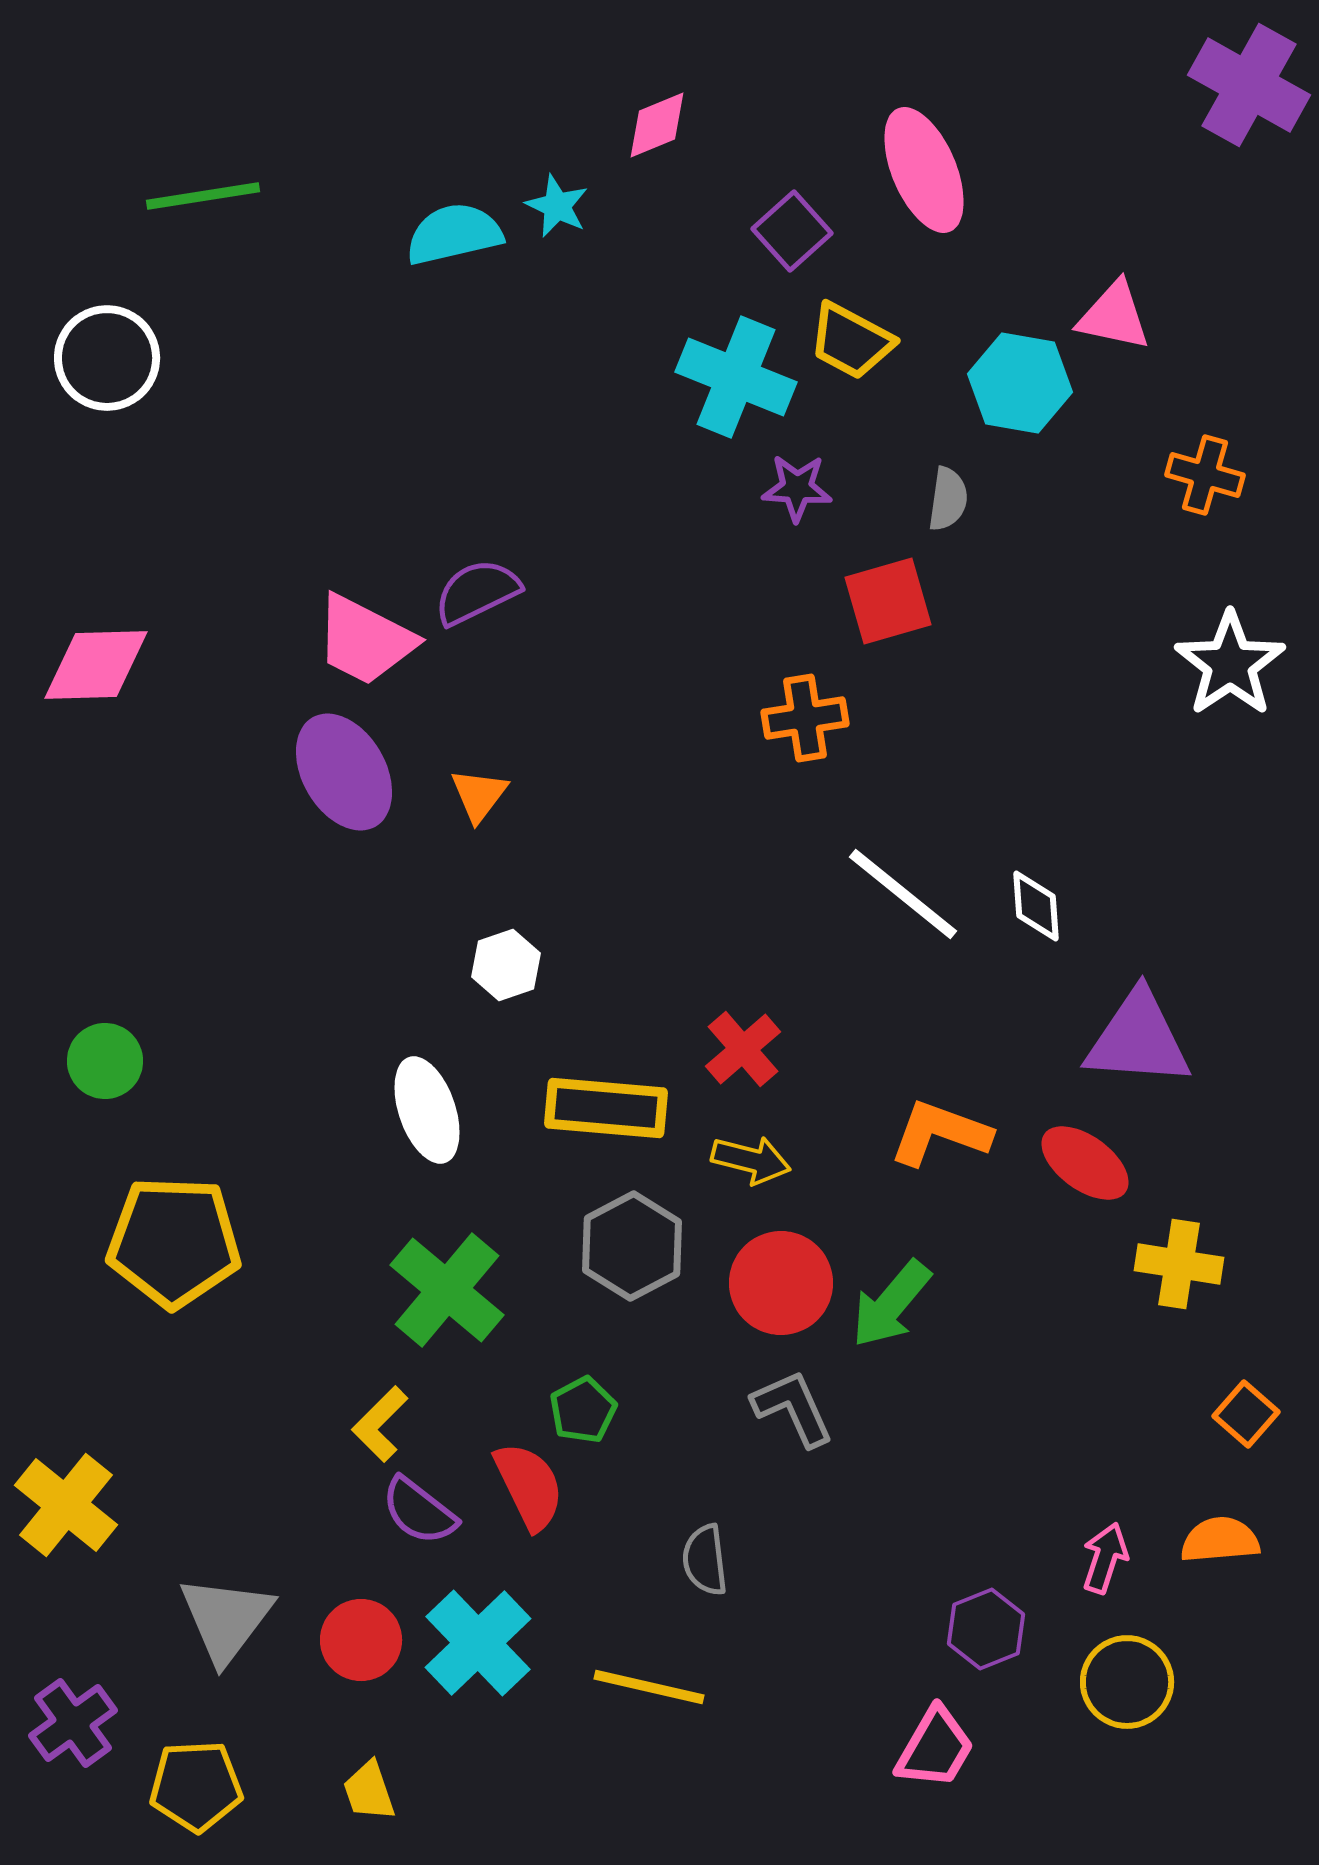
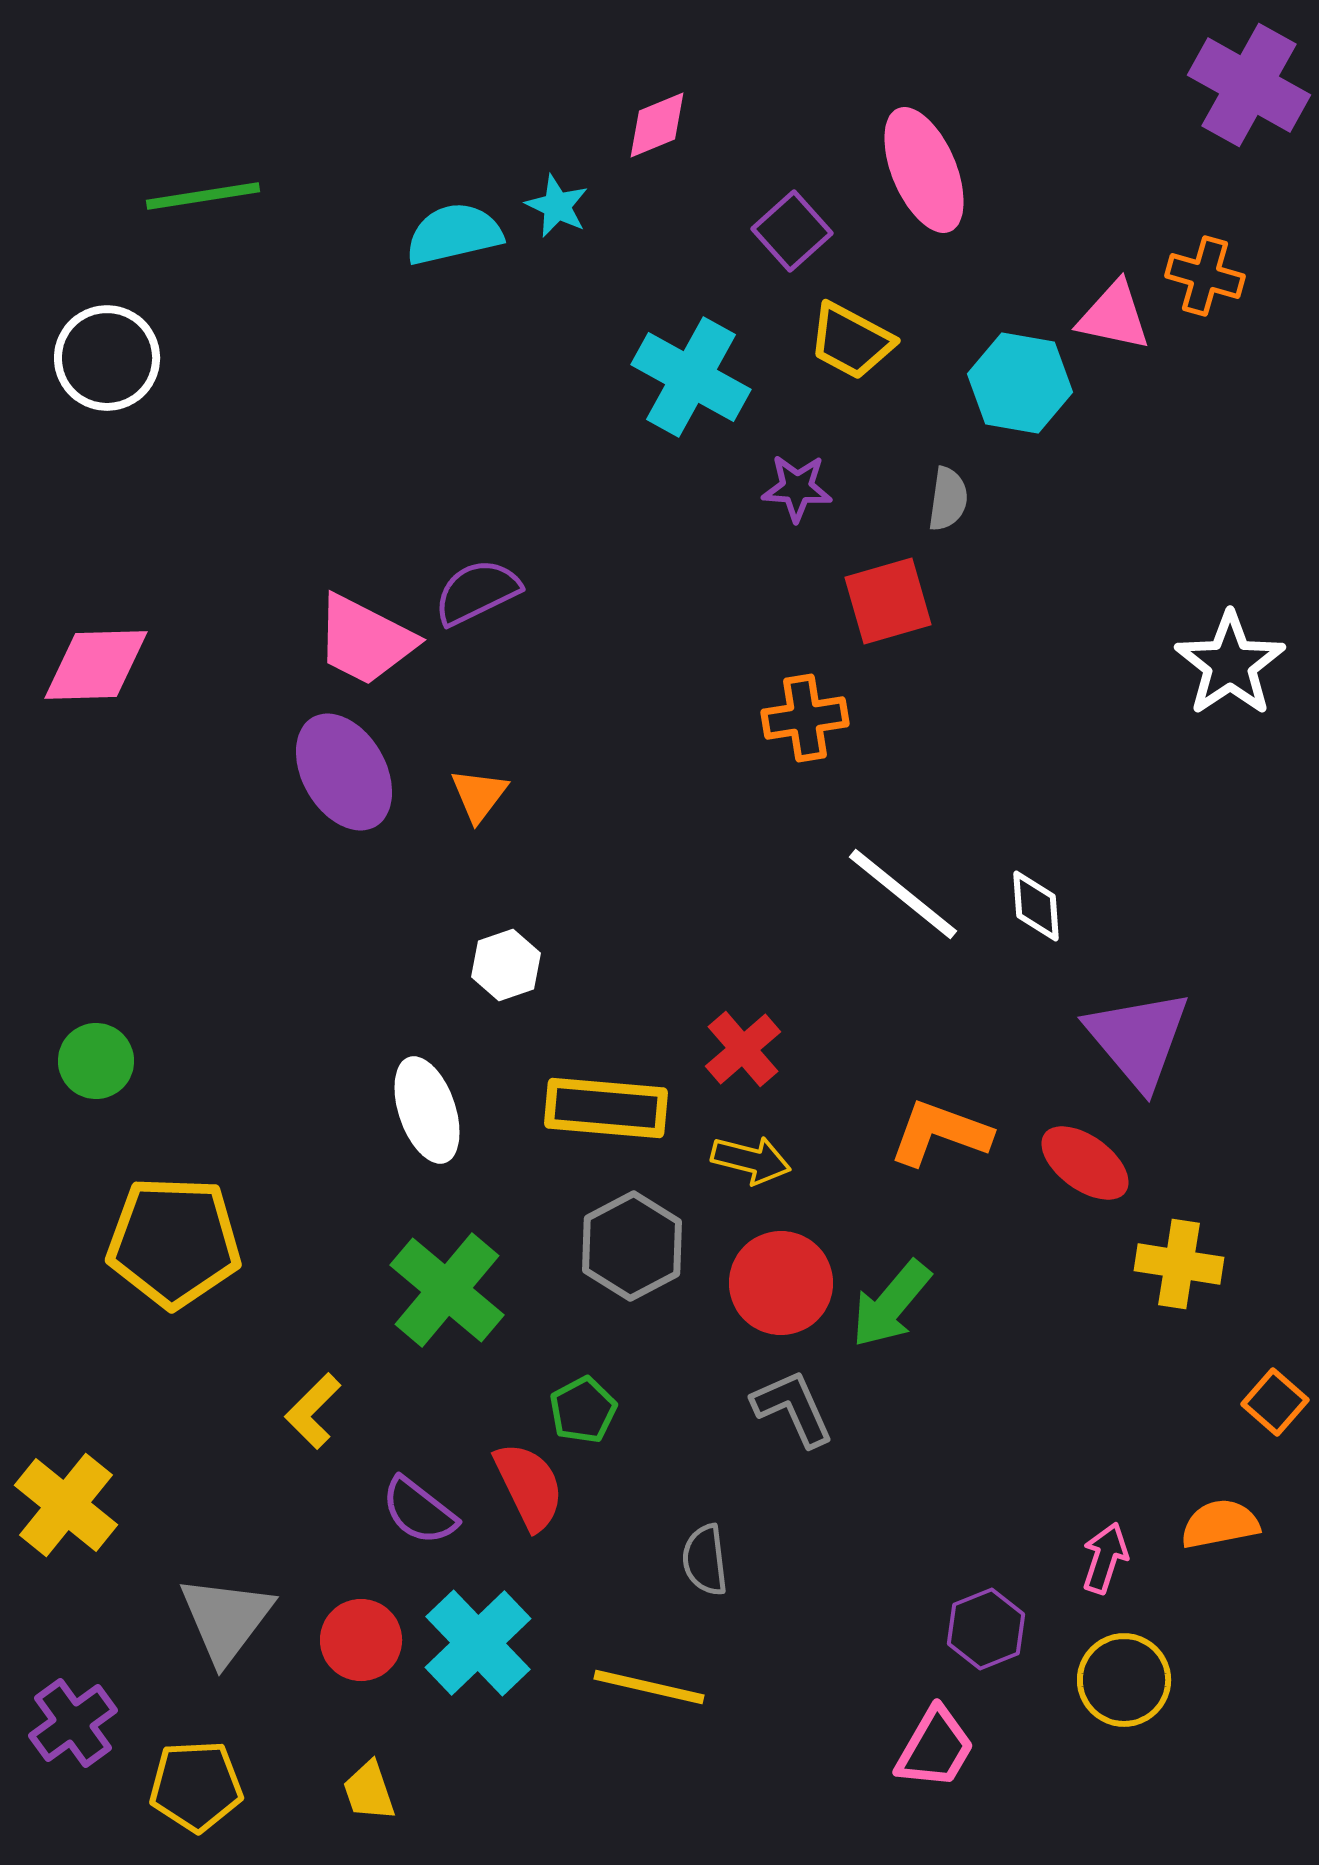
cyan cross at (736, 377): moved 45 px left; rotated 7 degrees clockwise
orange cross at (1205, 475): moved 199 px up
purple triangle at (1138, 1039): rotated 46 degrees clockwise
green circle at (105, 1061): moved 9 px left
orange square at (1246, 1414): moved 29 px right, 12 px up
yellow L-shape at (380, 1424): moved 67 px left, 13 px up
orange semicircle at (1220, 1540): moved 16 px up; rotated 6 degrees counterclockwise
yellow circle at (1127, 1682): moved 3 px left, 2 px up
